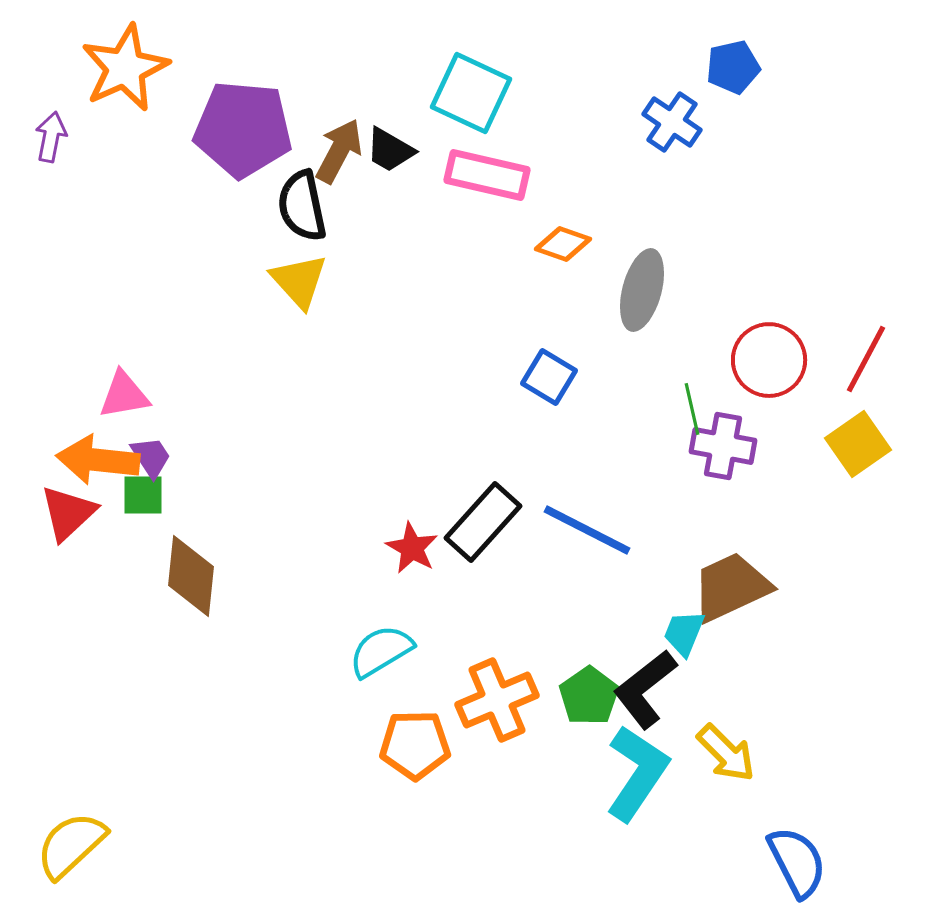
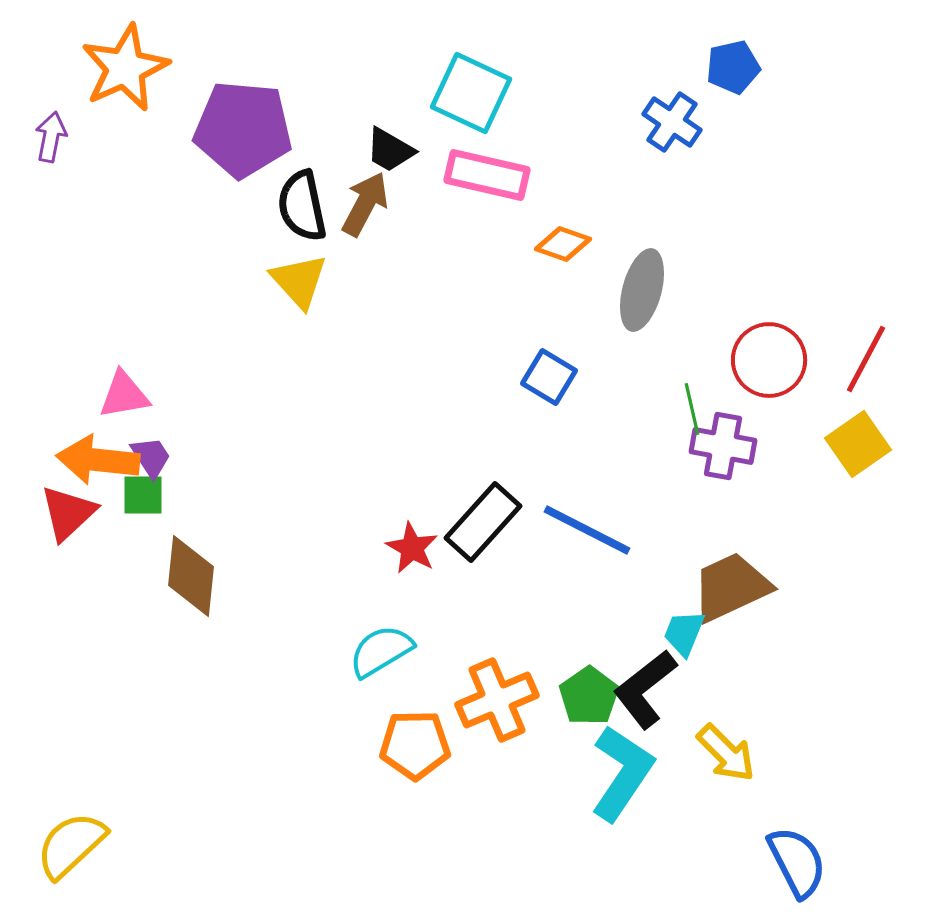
brown arrow: moved 26 px right, 53 px down
cyan L-shape: moved 15 px left
